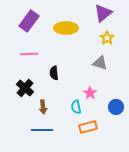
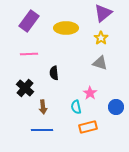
yellow star: moved 6 px left
